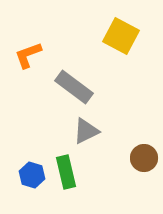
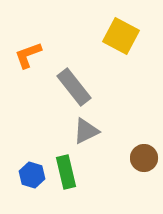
gray rectangle: rotated 15 degrees clockwise
